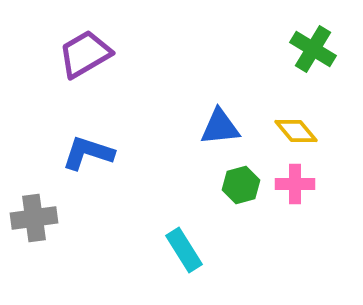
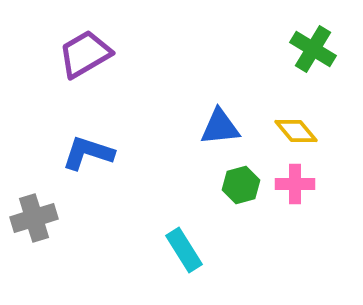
gray cross: rotated 9 degrees counterclockwise
